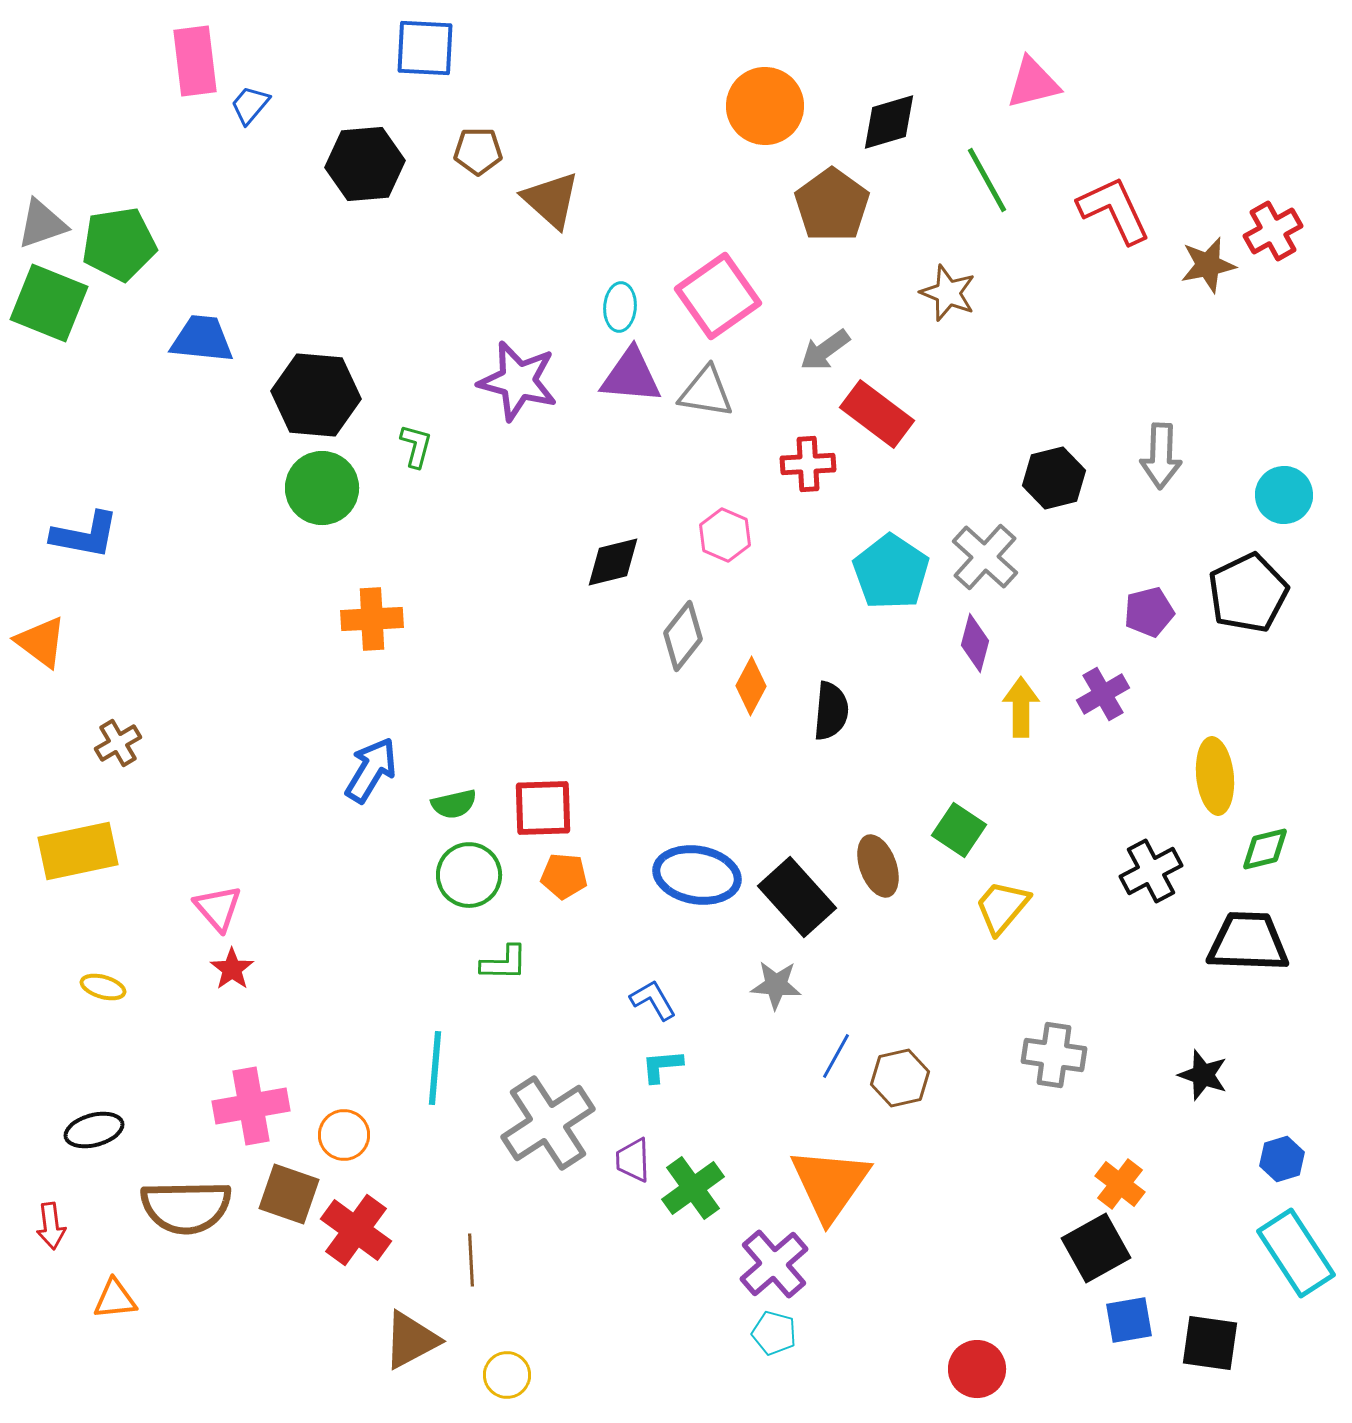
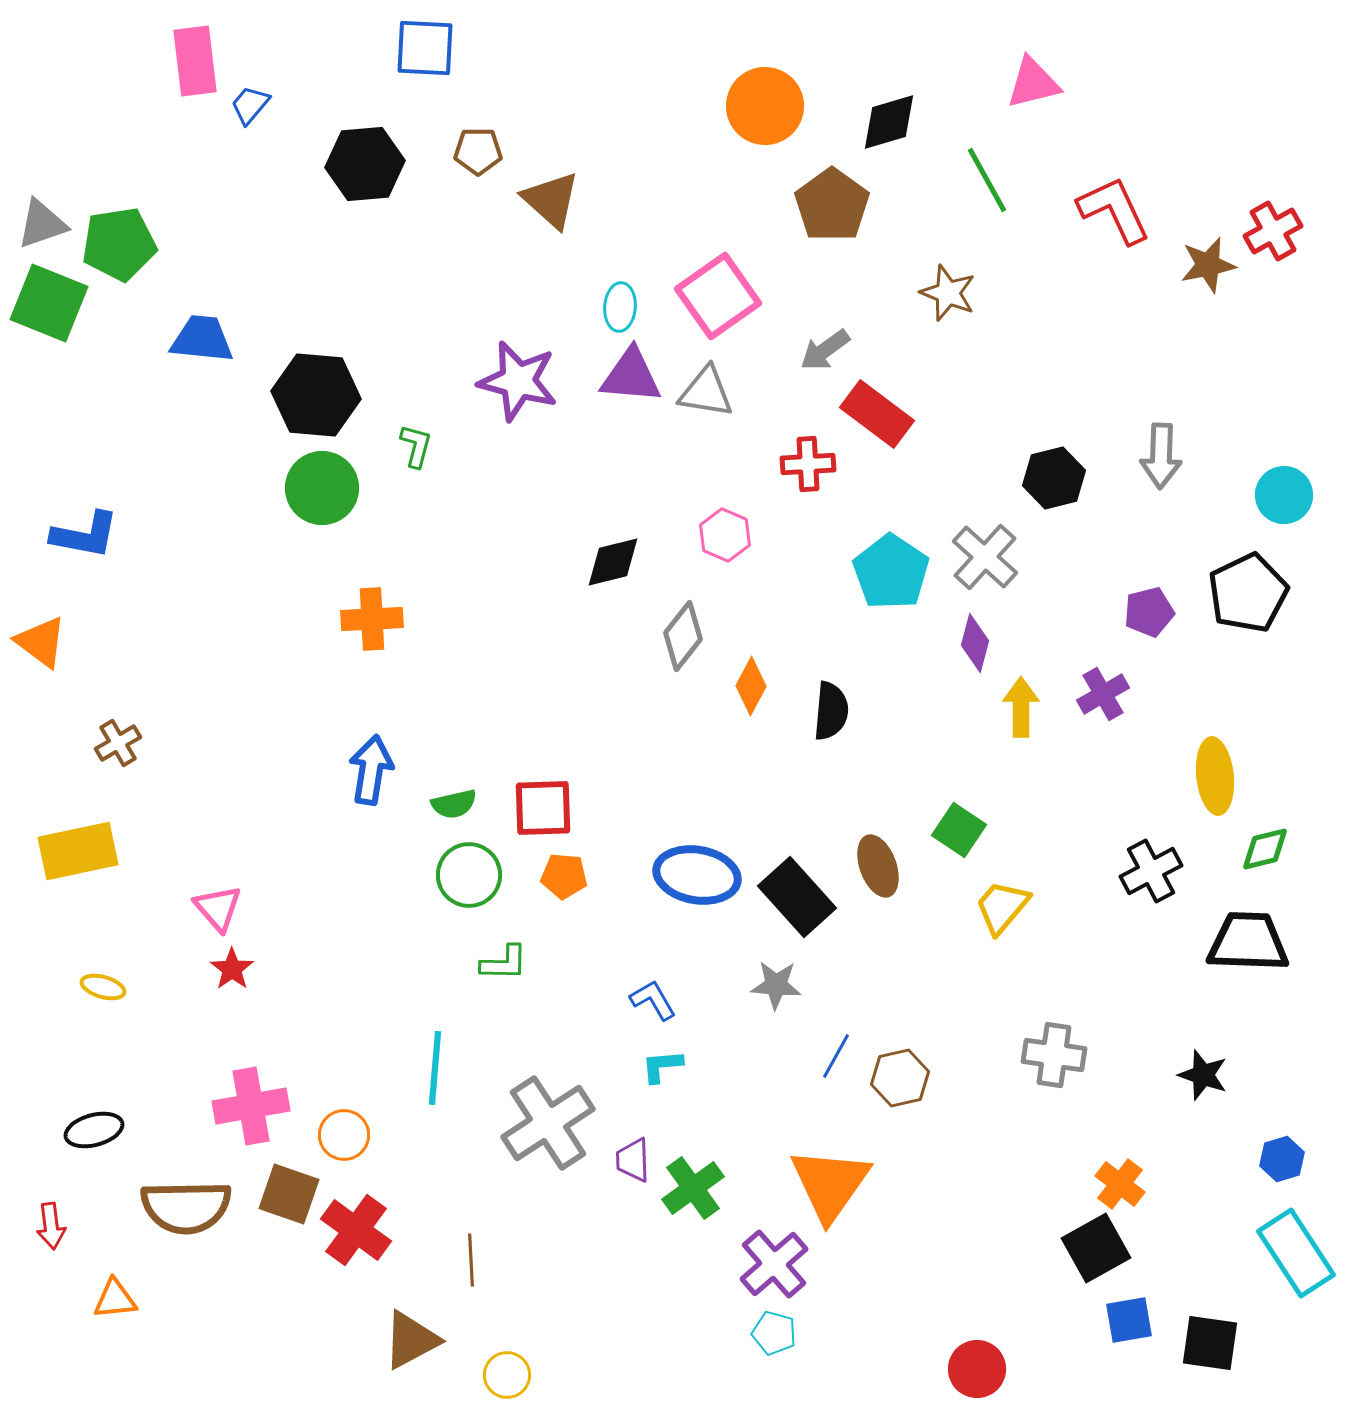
blue arrow at (371, 770): rotated 22 degrees counterclockwise
